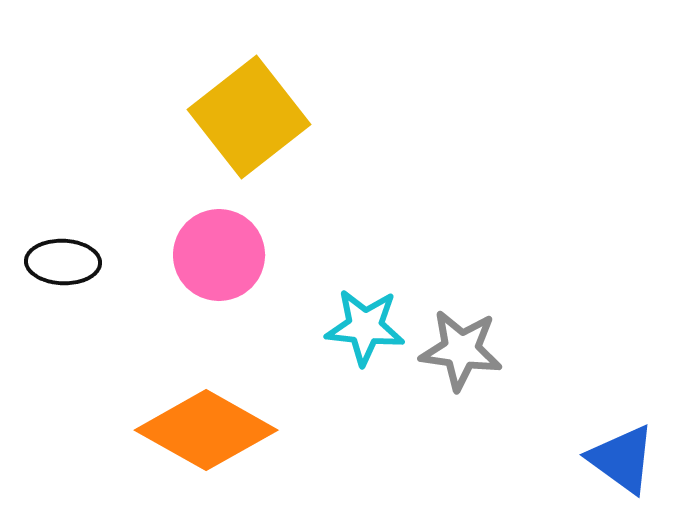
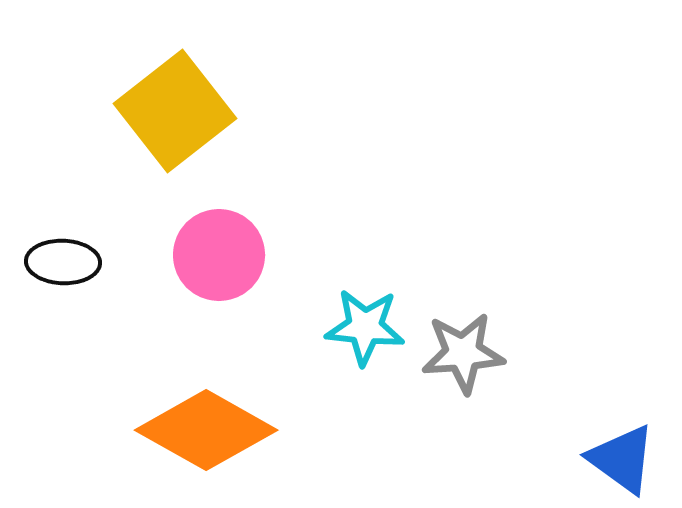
yellow square: moved 74 px left, 6 px up
gray star: moved 2 px right, 3 px down; rotated 12 degrees counterclockwise
